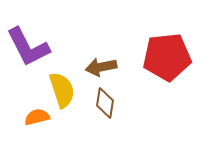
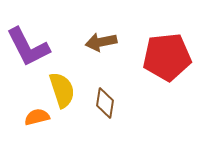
brown arrow: moved 25 px up
